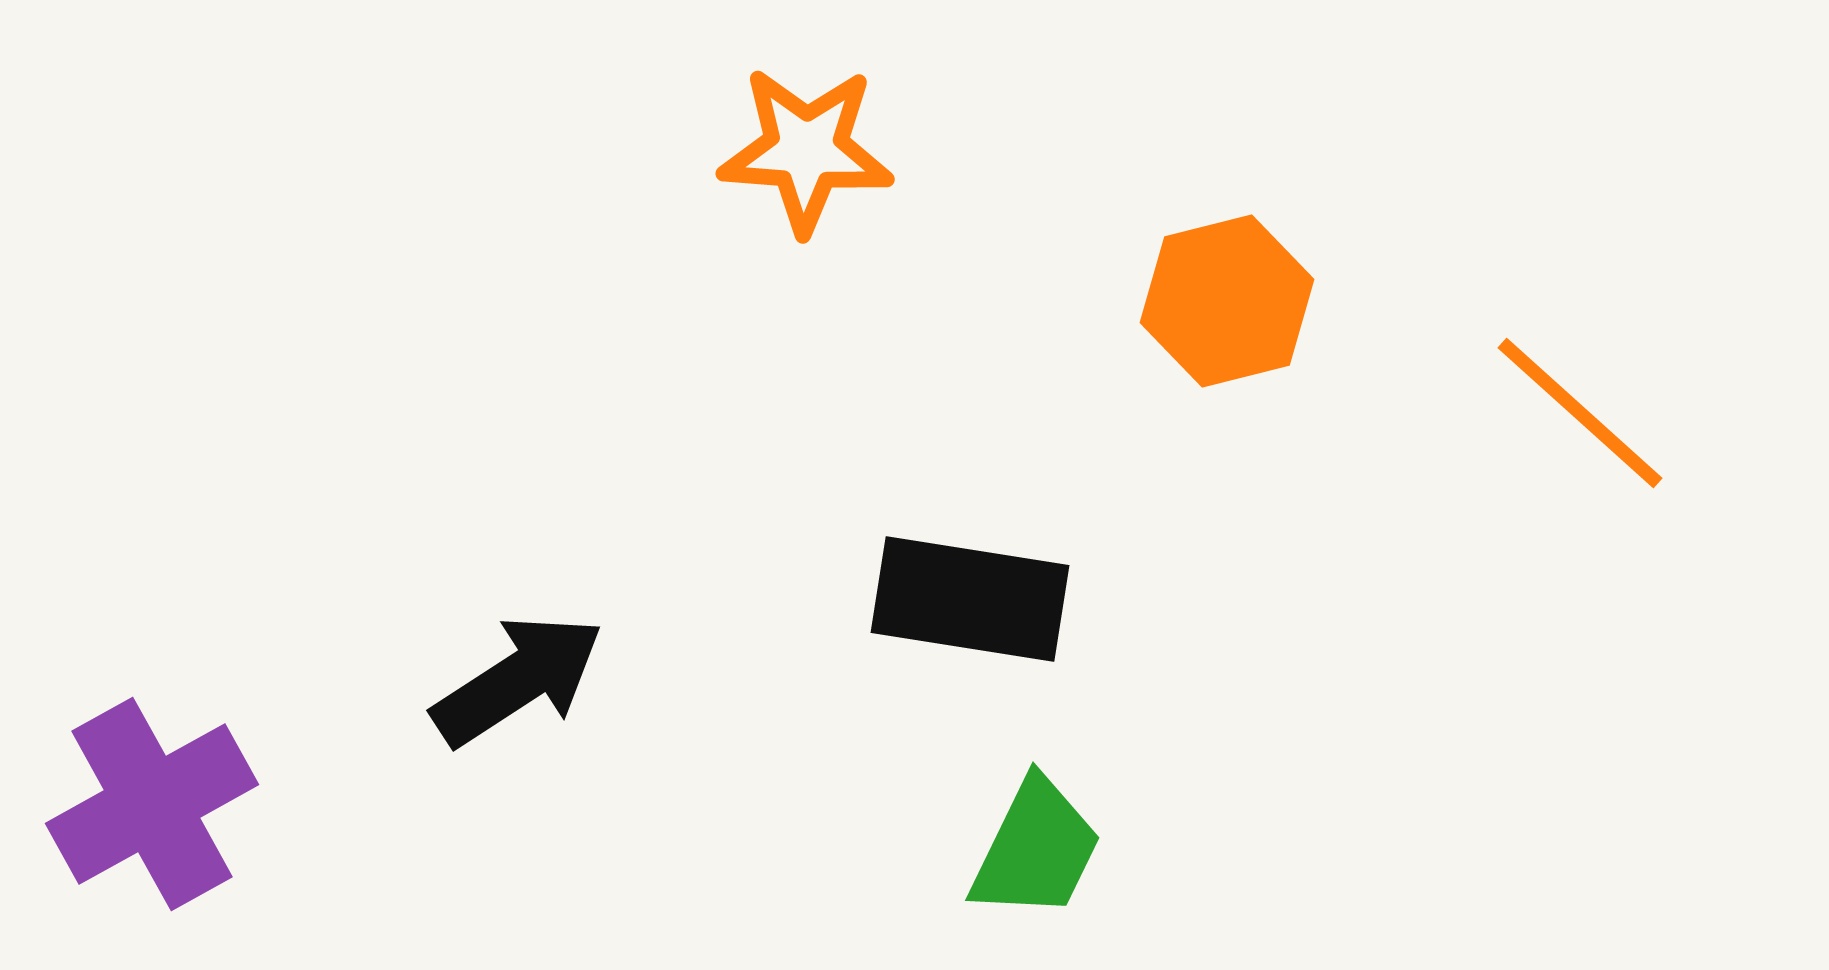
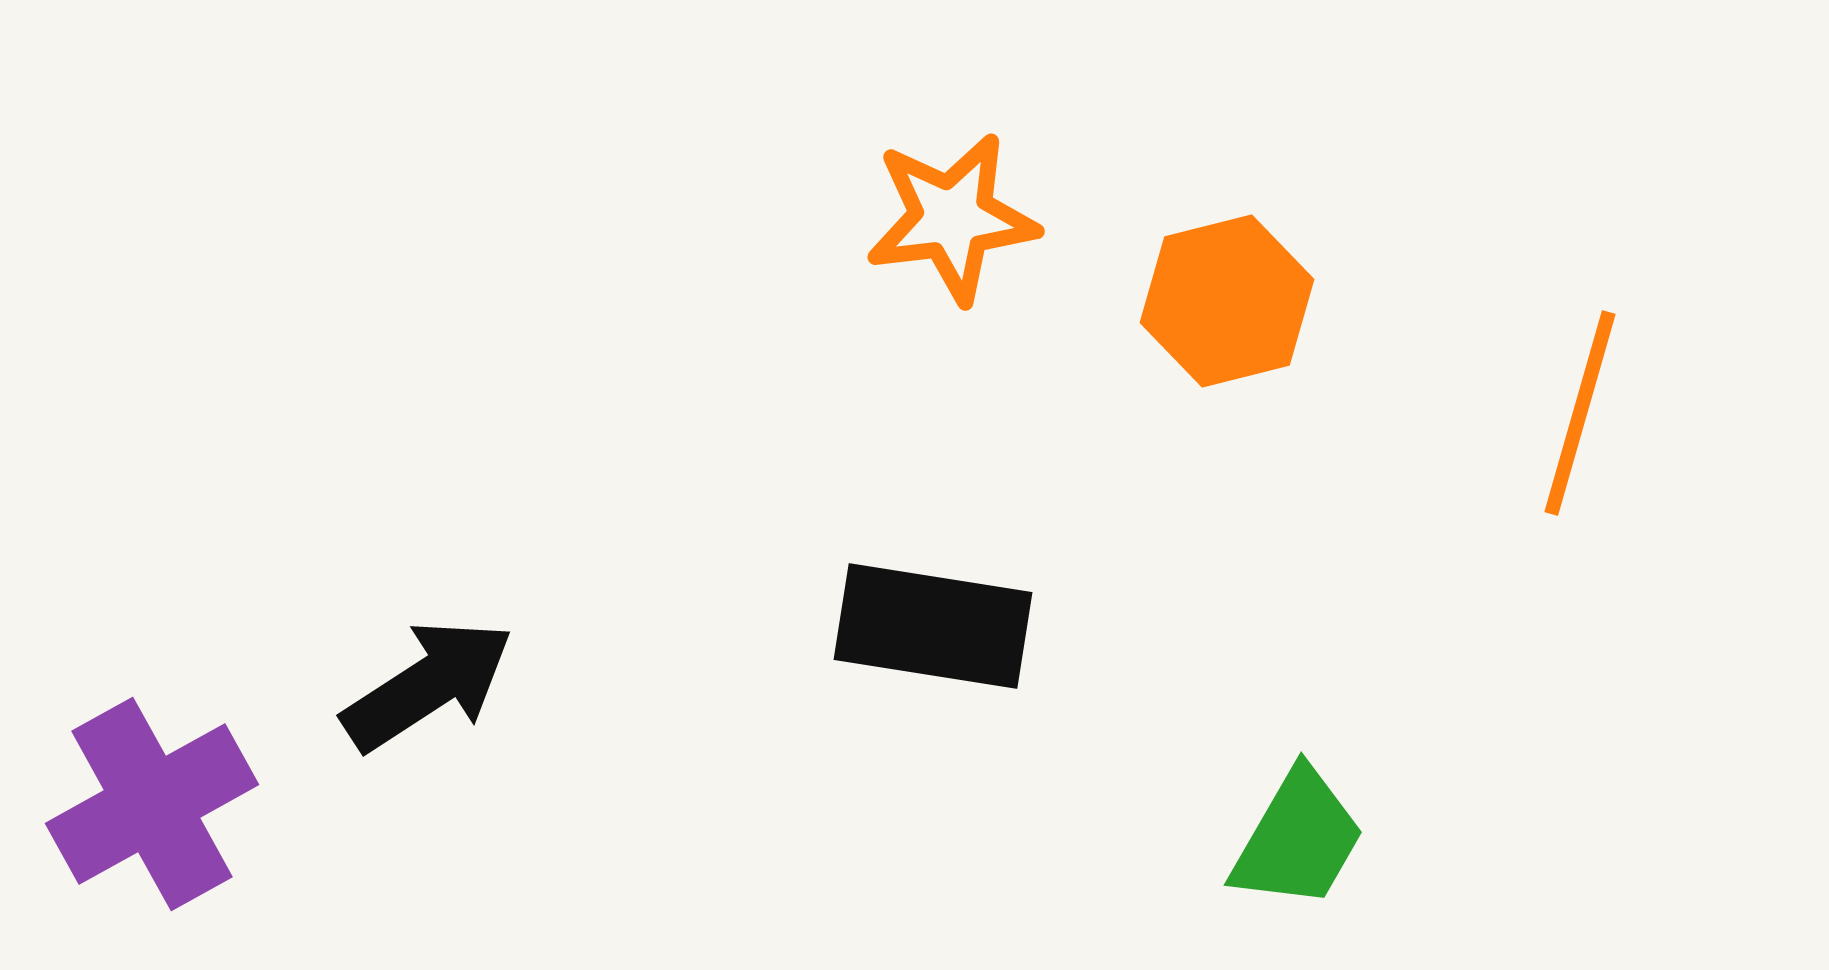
orange star: moved 146 px right, 68 px down; rotated 11 degrees counterclockwise
orange line: rotated 64 degrees clockwise
black rectangle: moved 37 px left, 27 px down
black arrow: moved 90 px left, 5 px down
green trapezoid: moved 262 px right, 10 px up; rotated 4 degrees clockwise
